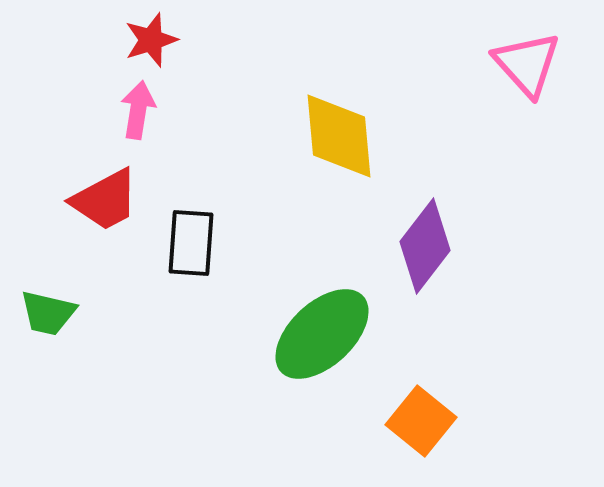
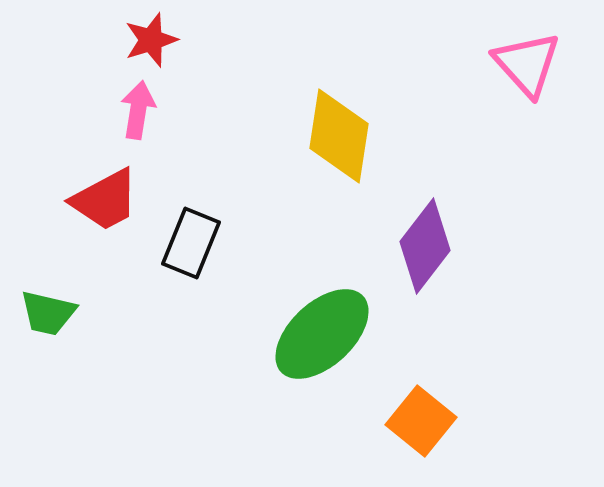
yellow diamond: rotated 14 degrees clockwise
black rectangle: rotated 18 degrees clockwise
